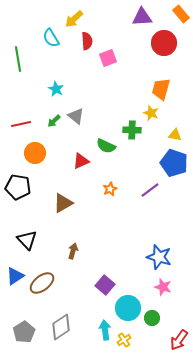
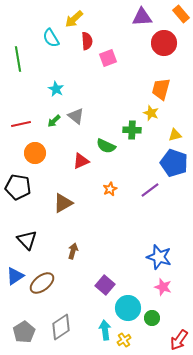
yellow triangle: rotated 24 degrees counterclockwise
